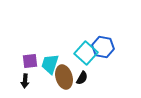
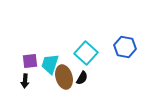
blue hexagon: moved 22 px right
